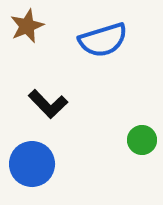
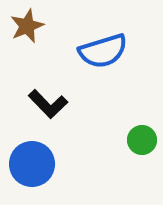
blue semicircle: moved 11 px down
